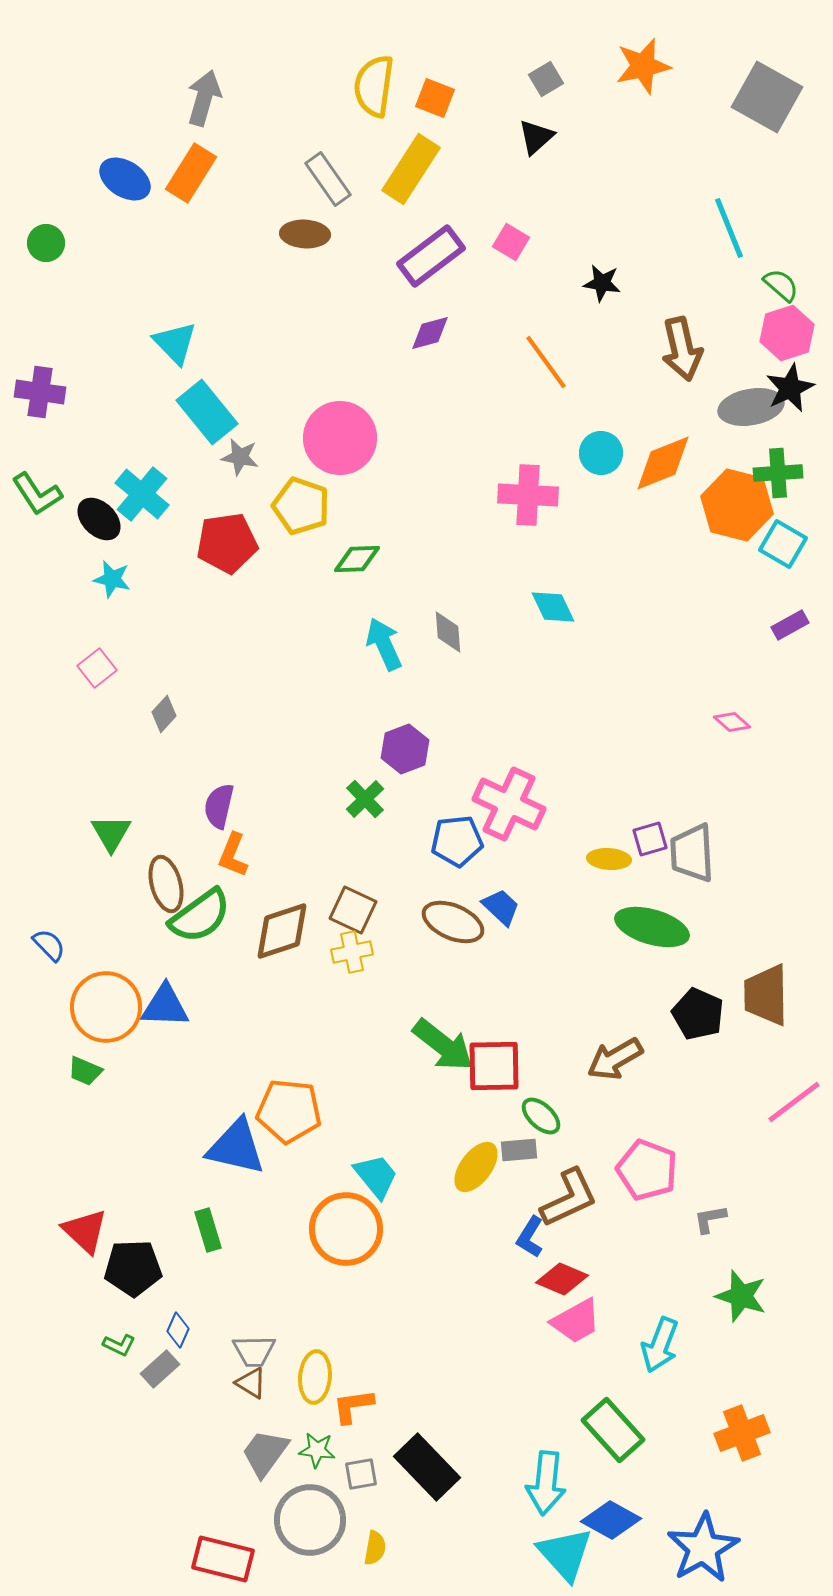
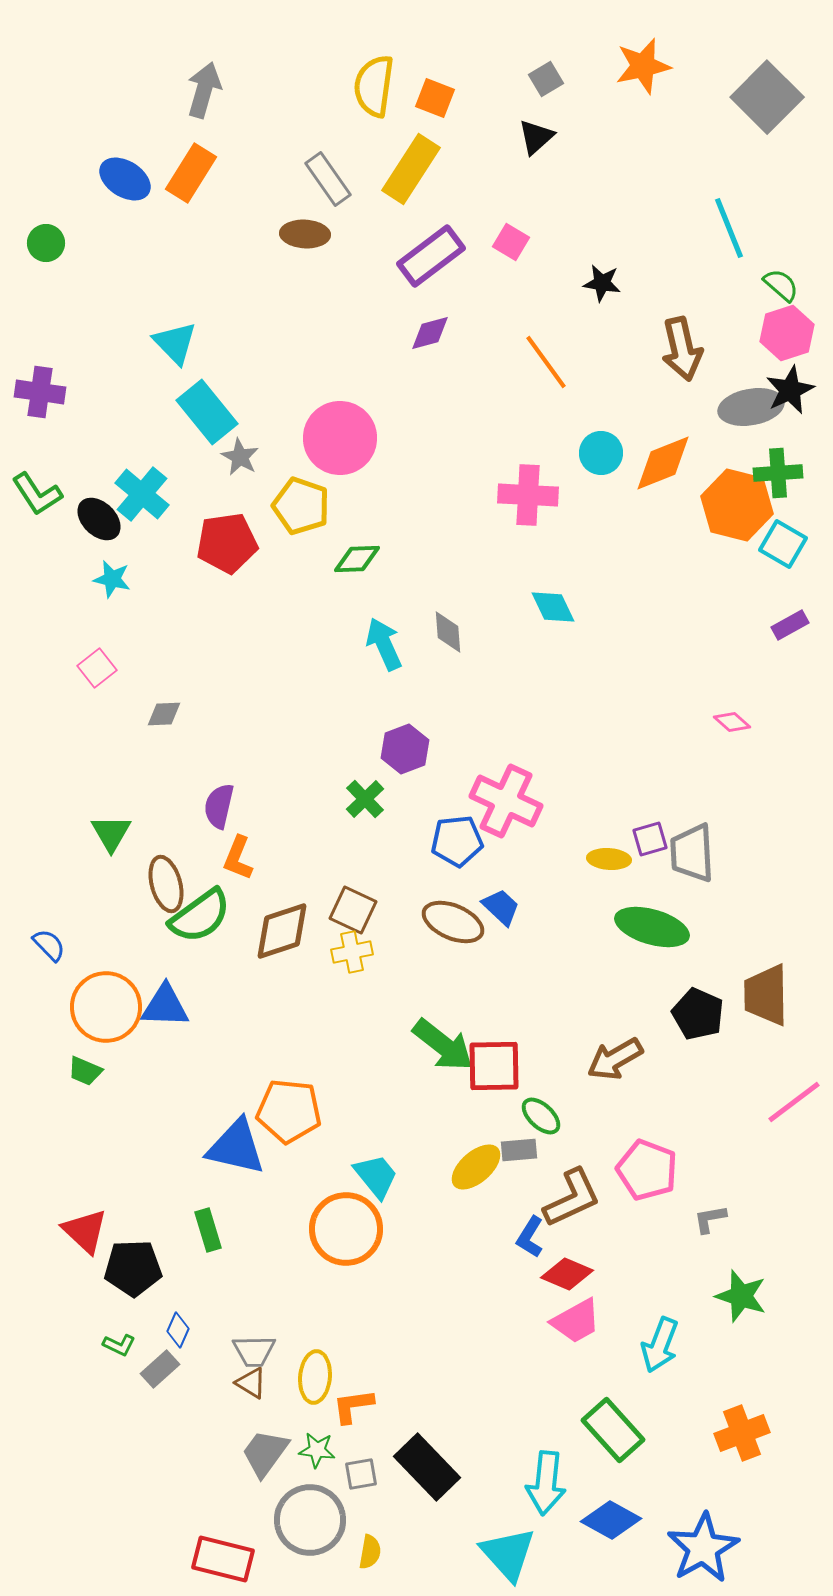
gray square at (767, 97): rotated 16 degrees clockwise
gray arrow at (204, 98): moved 8 px up
black star at (790, 388): moved 2 px down
gray star at (240, 457): rotated 18 degrees clockwise
gray diamond at (164, 714): rotated 45 degrees clockwise
pink cross at (509, 804): moved 3 px left, 3 px up
orange L-shape at (233, 855): moved 5 px right, 3 px down
yellow ellipse at (476, 1167): rotated 12 degrees clockwise
brown L-shape at (569, 1198): moved 3 px right
red diamond at (562, 1279): moved 5 px right, 5 px up
yellow semicircle at (375, 1548): moved 5 px left, 4 px down
cyan triangle at (565, 1554): moved 57 px left
